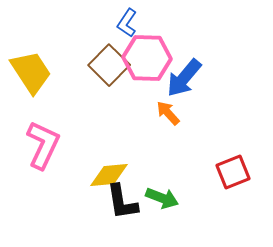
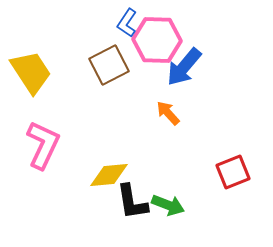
pink hexagon: moved 10 px right, 18 px up
brown square: rotated 18 degrees clockwise
blue arrow: moved 11 px up
green arrow: moved 6 px right, 7 px down
black L-shape: moved 10 px right
